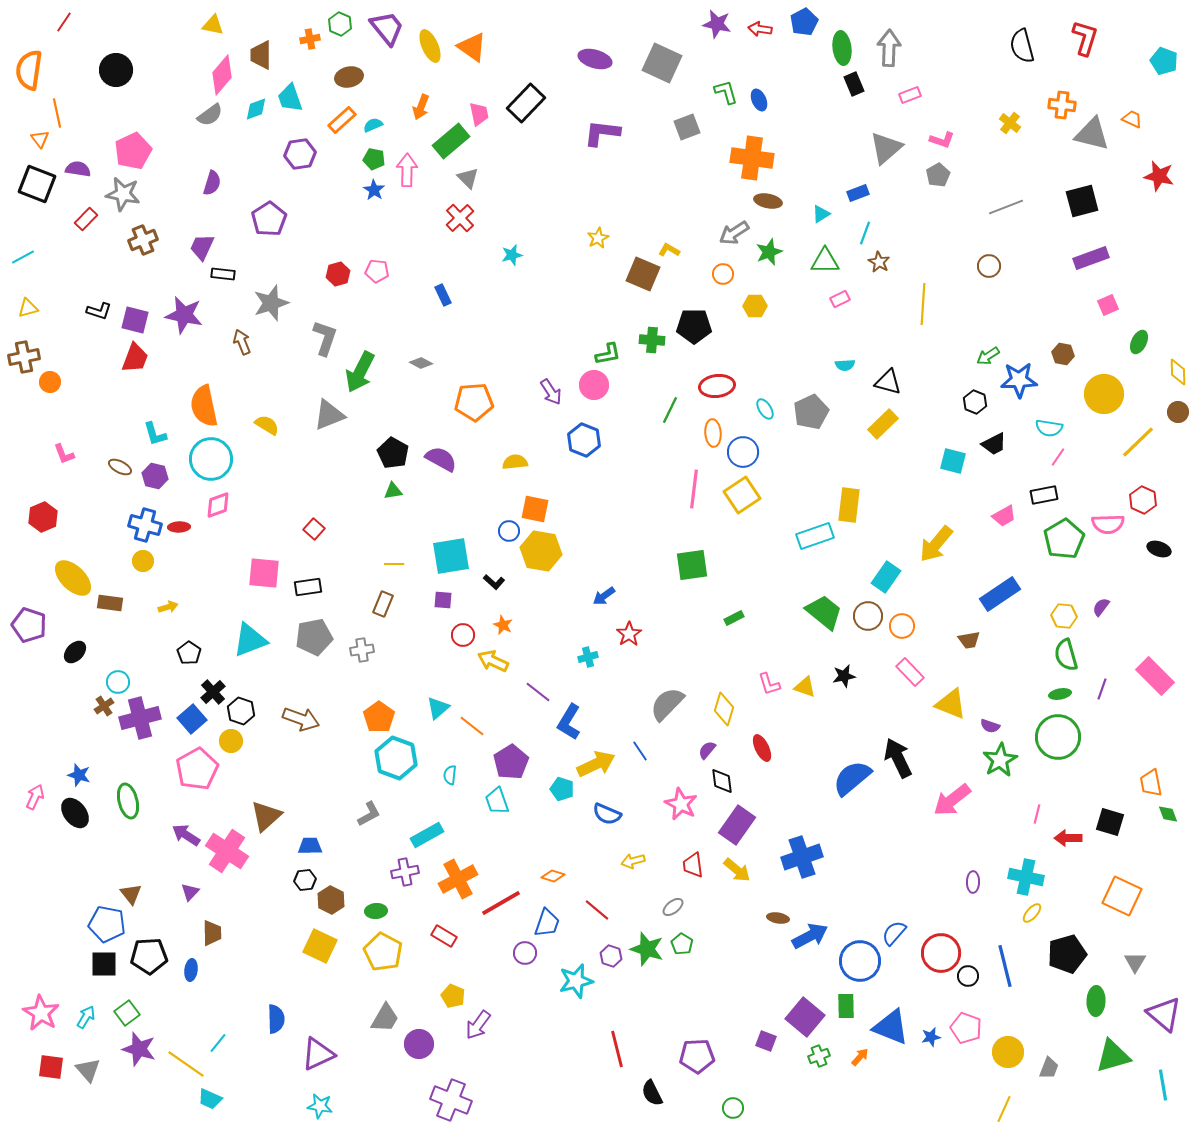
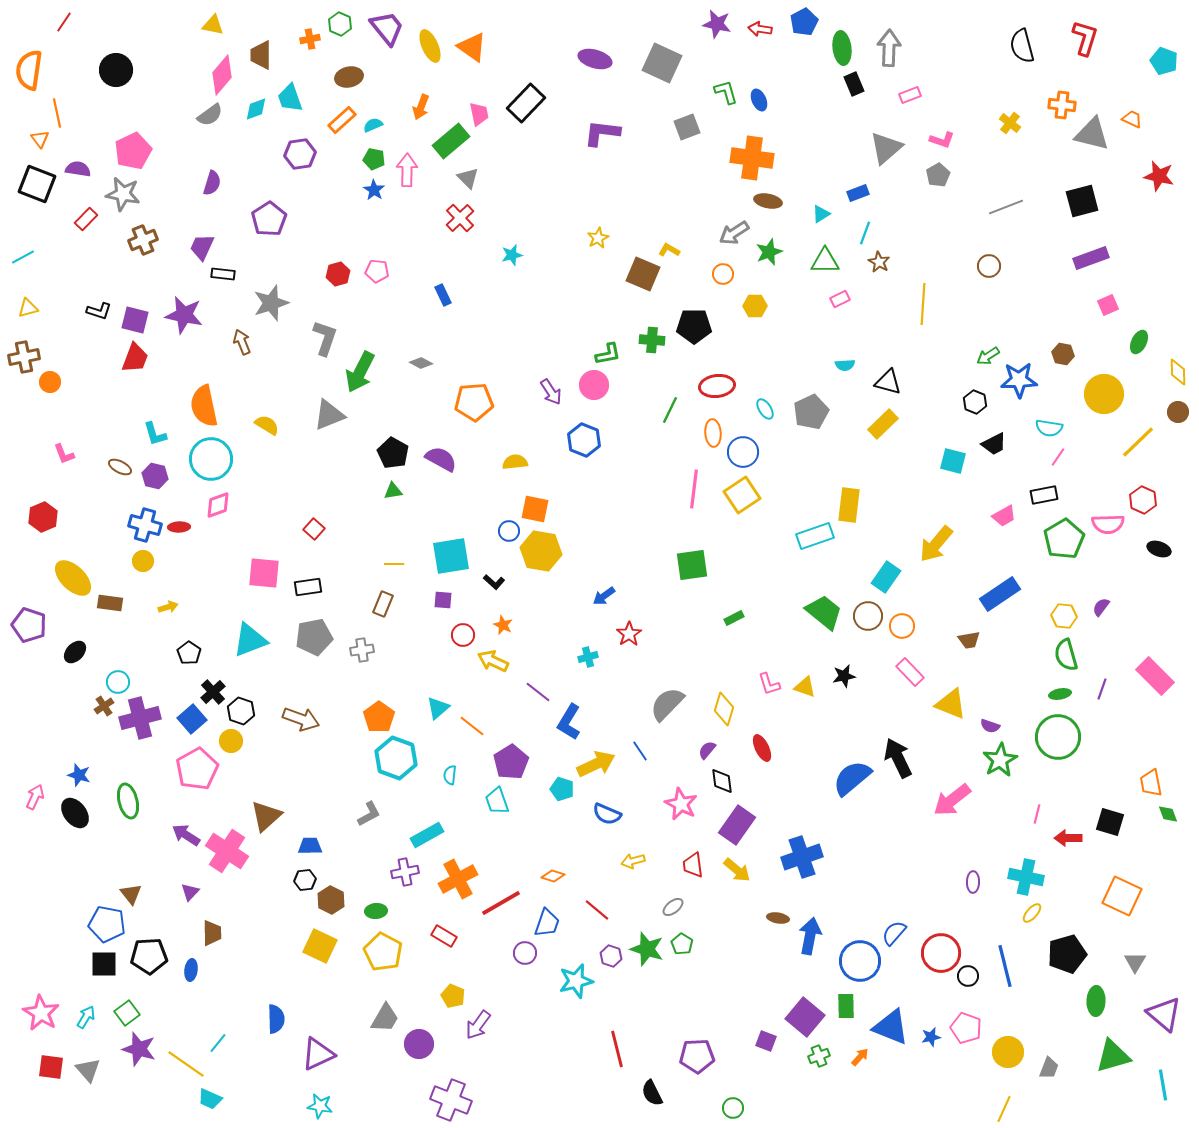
blue arrow at (810, 936): rotated 51 degrees counterclockwise
